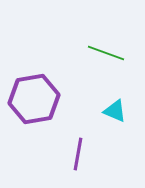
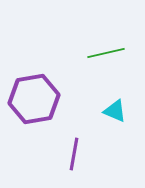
green line: rotated 33 degrees counterclockwise
purple line: moved 4 px left
